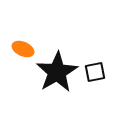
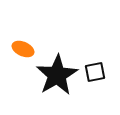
black star: moved 3 px down
